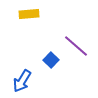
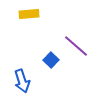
blue arrow: rotated 50 degrees counterclockwise
